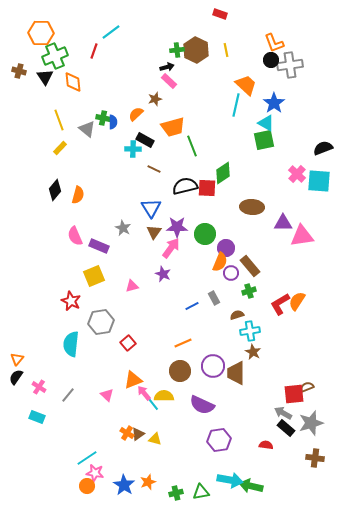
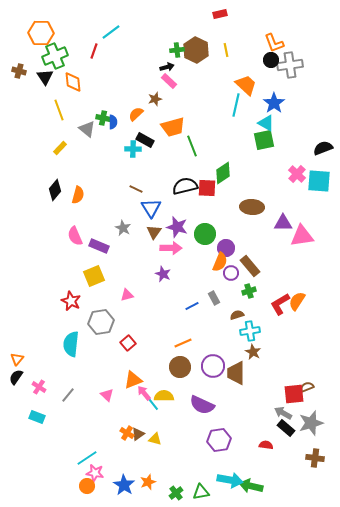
red rectangle at (220, 14): rotated 32 degrees counterclockwise
yellow line at (59, 120): moved 10 px up
brown line at (154, 169): moved 18 px left, 20 px down
purple star at (177, 227): rotated 15 degrees clockwise
pink arrow at (171, 248): rotated 55 degrees clockwise
pink triangle at (132, 286): moved 5 px left, 9 px down
brown circle at (180, 371): moved 4 px up
green cross at (176, 493): rotated 24 degrees counterclockwise
